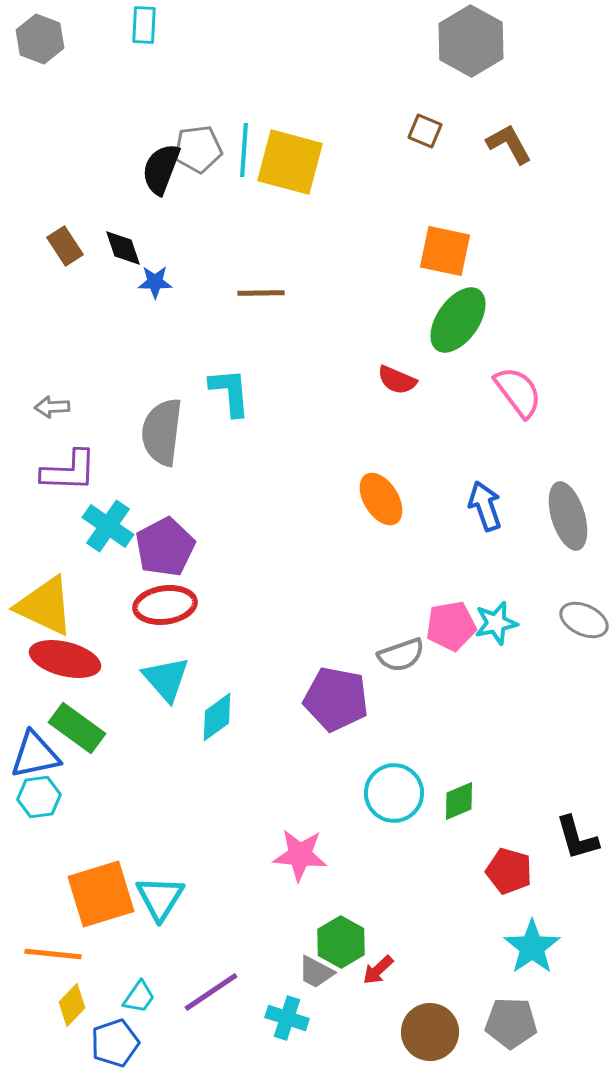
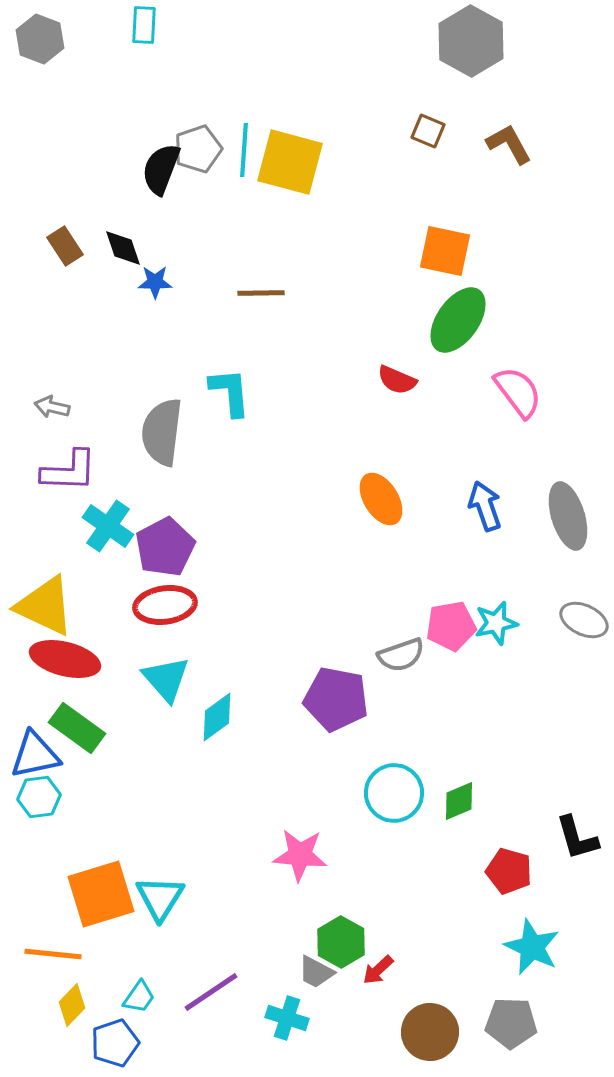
brown square at (425, 131): moved 3 px right
gray pentagon at (198, 149): rotated 12 degrees counterclockwise
gray arrow at (52, 407): rotated 16 degrees clockwise
cyan star at (532, 947): rotated 12 degrees counterclockwise
